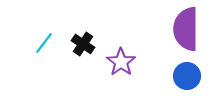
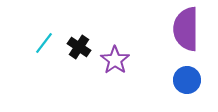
black cross: moved 4 px left, 3 px down
purple star: moved 6 px left, 2 px up
blue circle: moved 4 px down
